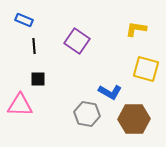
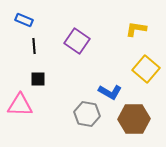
yellow square: rotated 24 degrees clockwise
